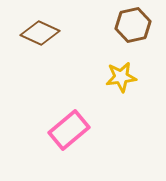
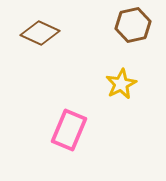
yellow star: moved 7 px down; rotated 20 degrees counterclockwise
pink rectangle: rotated 27 degrees counterclockwise
